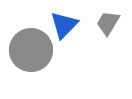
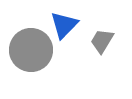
gray trapezoid: moved 6 px left, 18 px down
